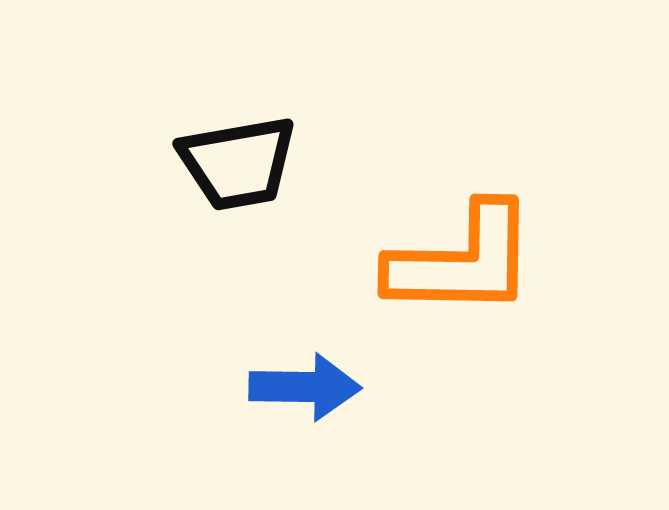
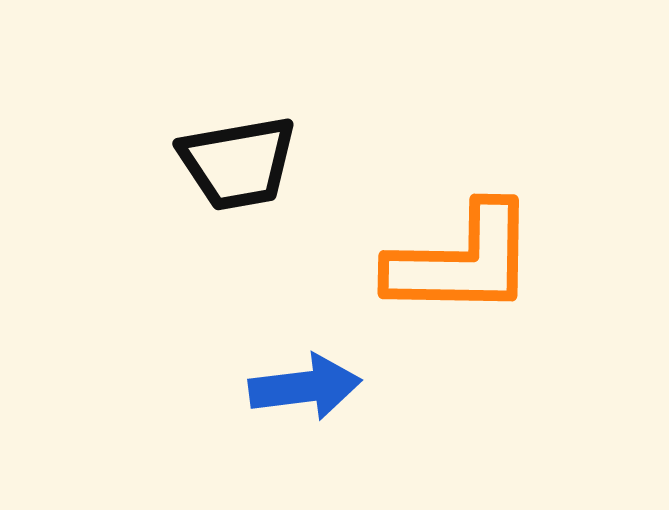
blue arrow: rotated 8 degrees counterclockwise
